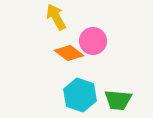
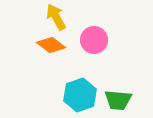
pink circle: moved 1 px right, 1 px up
orange diamond: moved 18 px left, 8 px up
cyan hexagon: rotated 20 degrees clockwise
